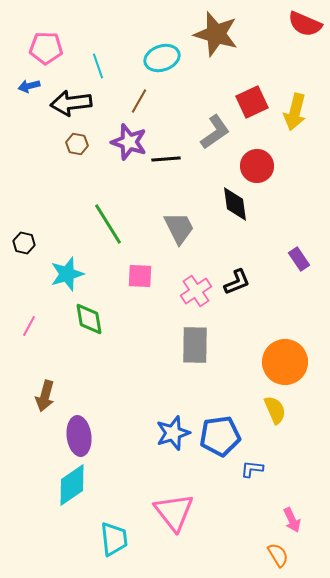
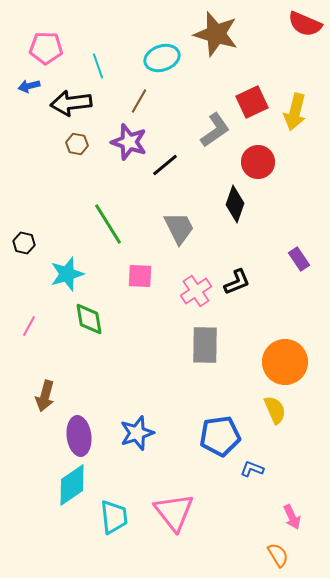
gray L-shape: moved 2 px up
black line: moved 1 px left, 6 px down; rotated 36 degrees counterclockwise
red circle: moved 1 px right, 4 px up
black diamond: rotated 27 degrees clockwise
gray rectangle: moved 10 px right
blue star: moved 36 px left
blue L-shape: rotated 15 degrees clockwise
pink arrow: moved 3 px up
cyan trapezoid: moved 22 px up
